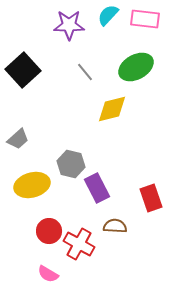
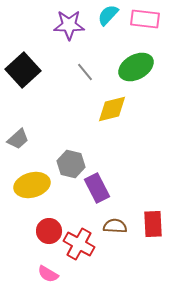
red rectangle: moved 2 px right, 26 px down; rotated 16 degrees clockwise
